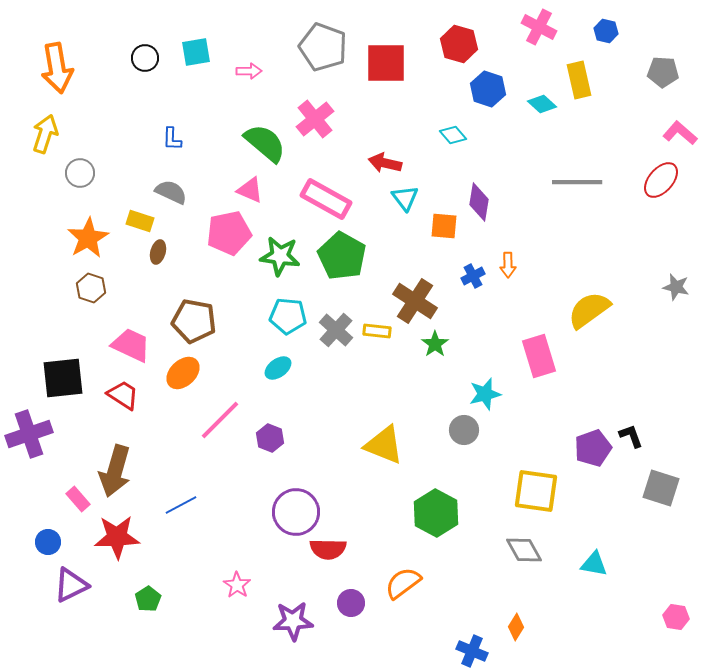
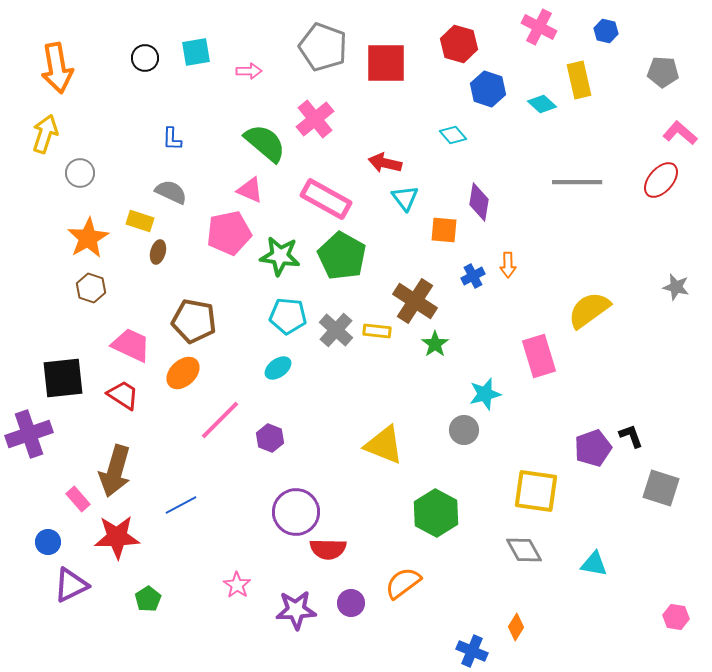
orange square at (444, 226): moved 4 px down
purple star at (293, 621): moved 3 px right, 11 px up
